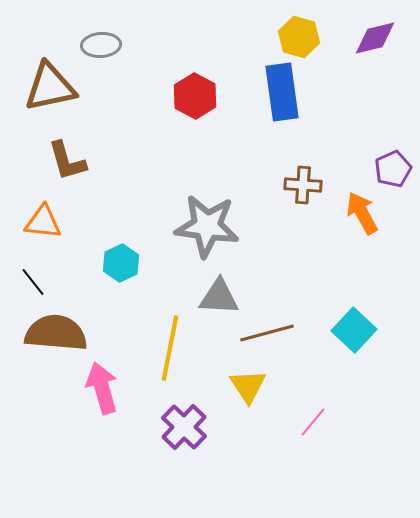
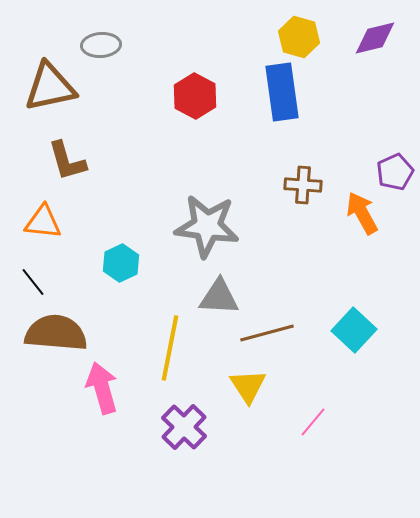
purple pentagon: moved 2 px right, 3 px down
